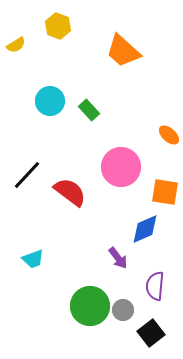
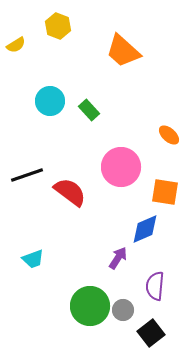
black line: rotated 28 degrees clockwise
purple arrow: rotated 110 degrees counterclockwise
